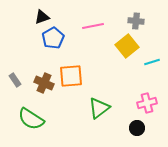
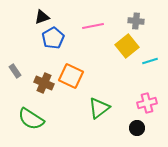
cyan line: moved 2 px left, 1 px up
orange square: rotated 30 degrees clockwise
gray rectangle: moved 9 px up
